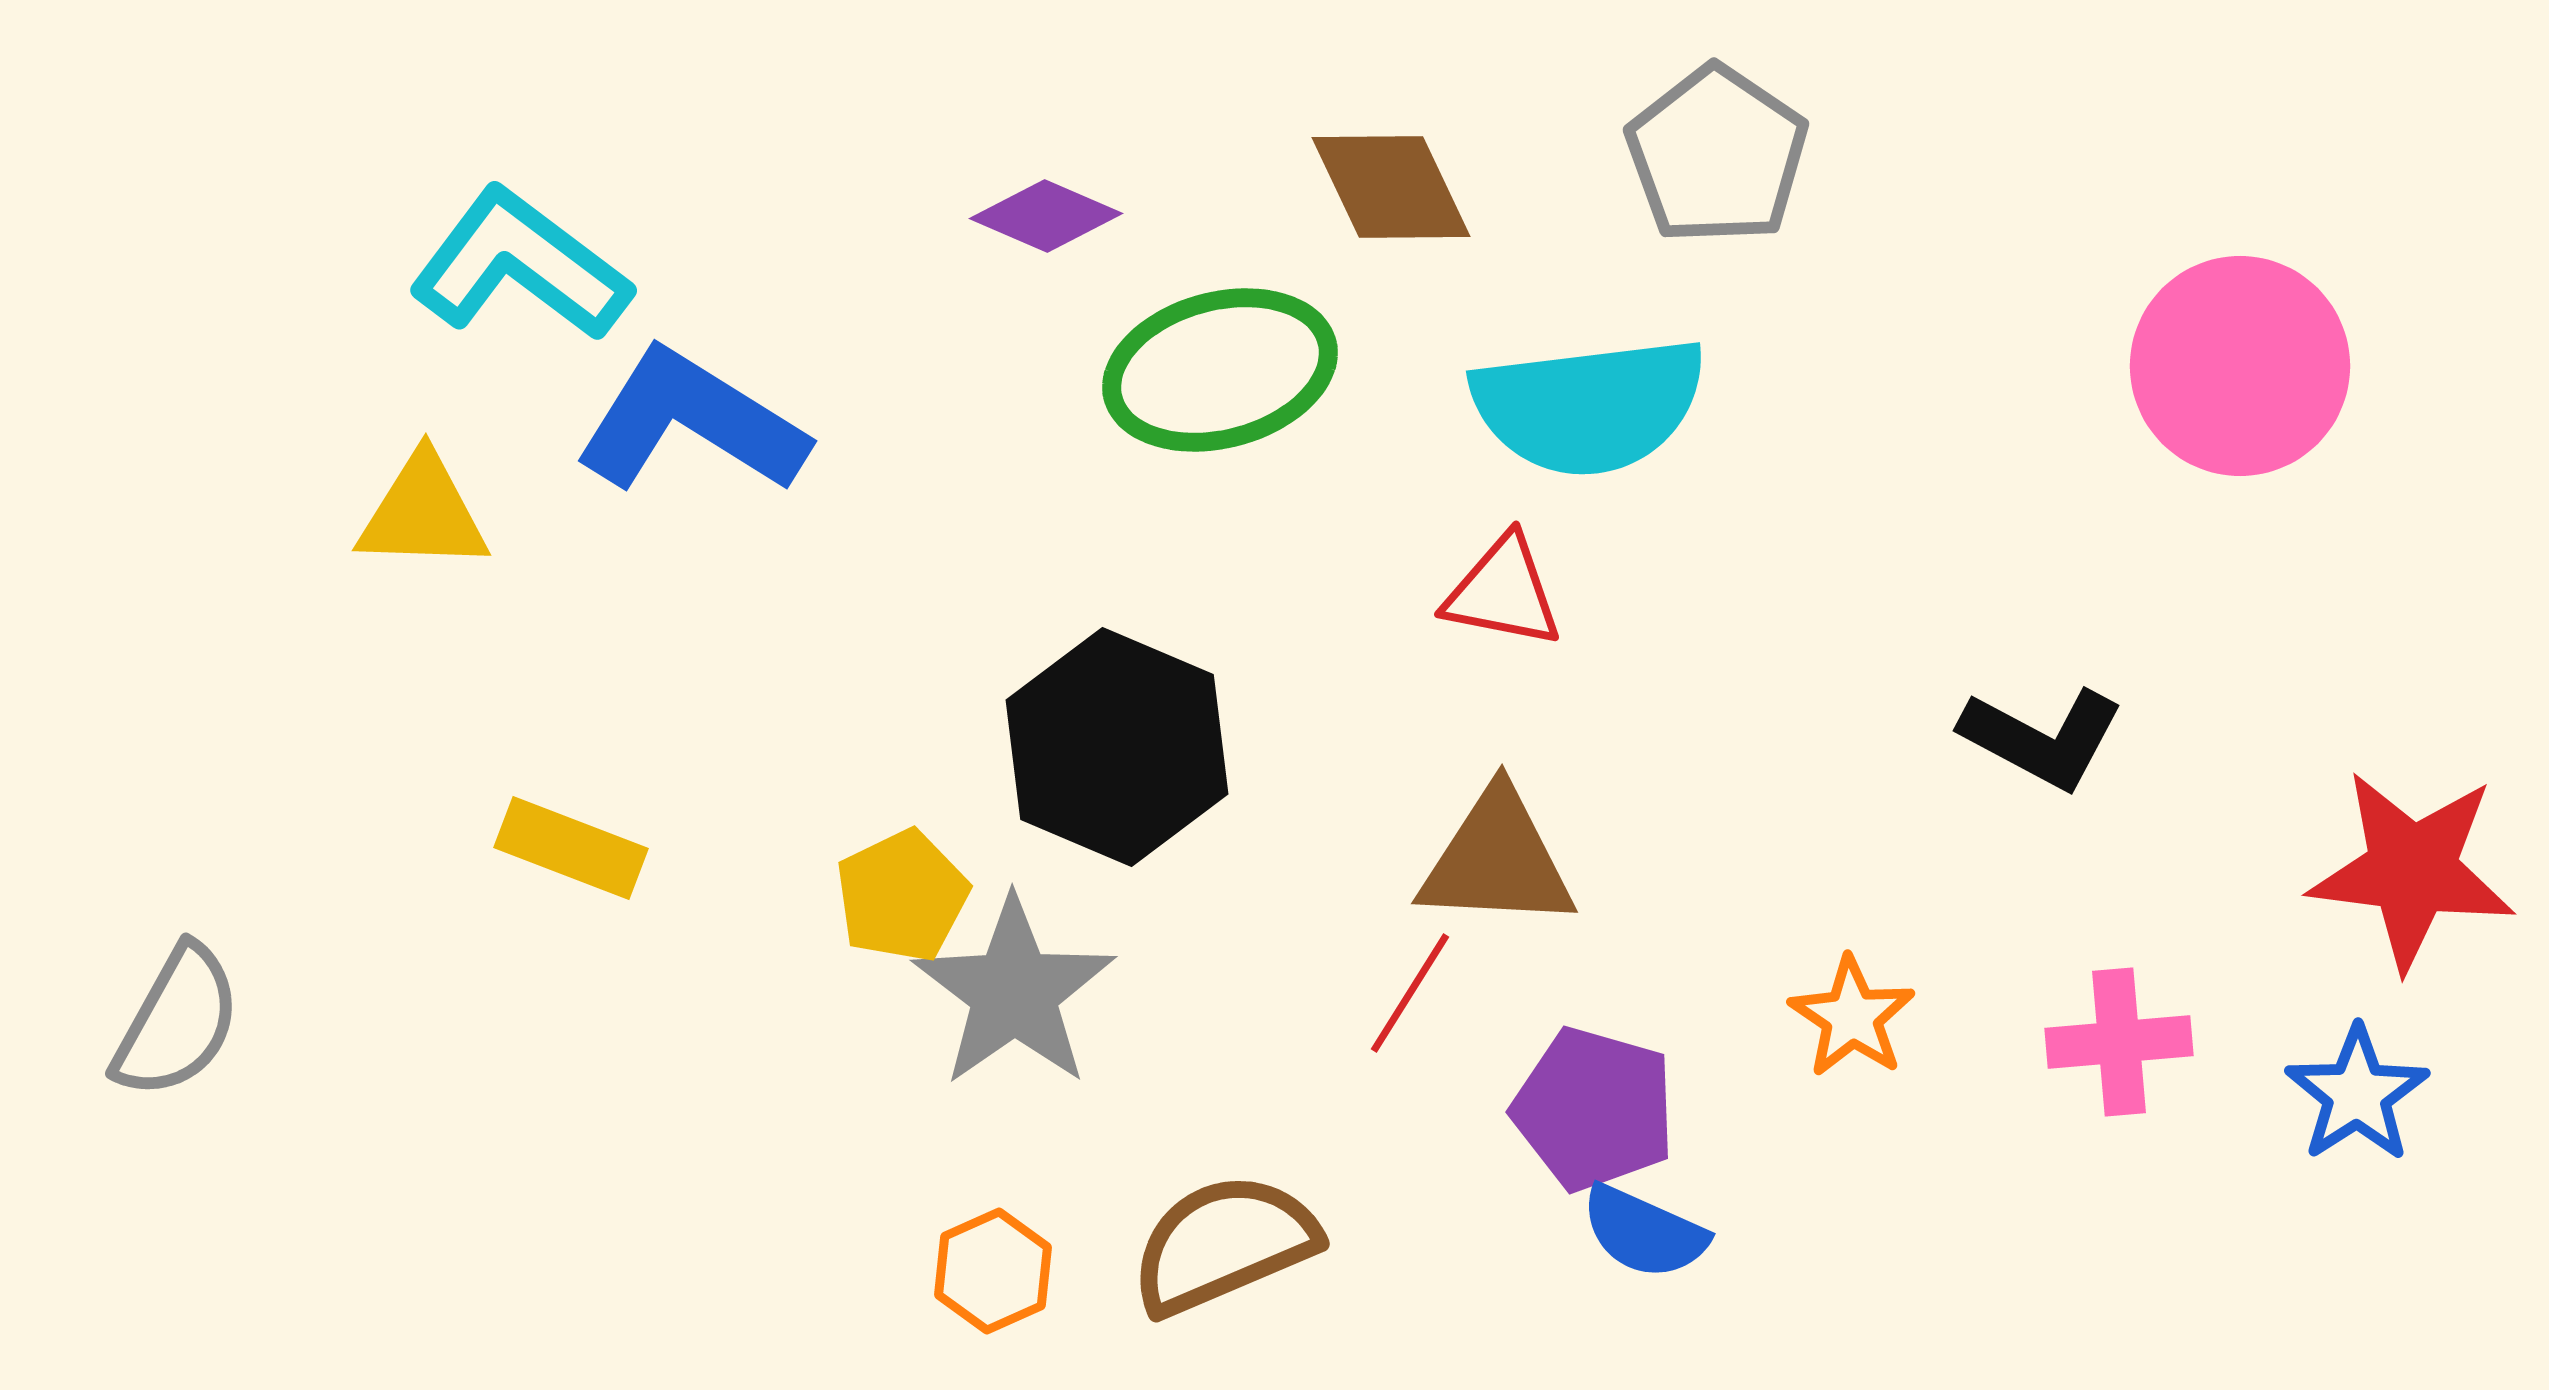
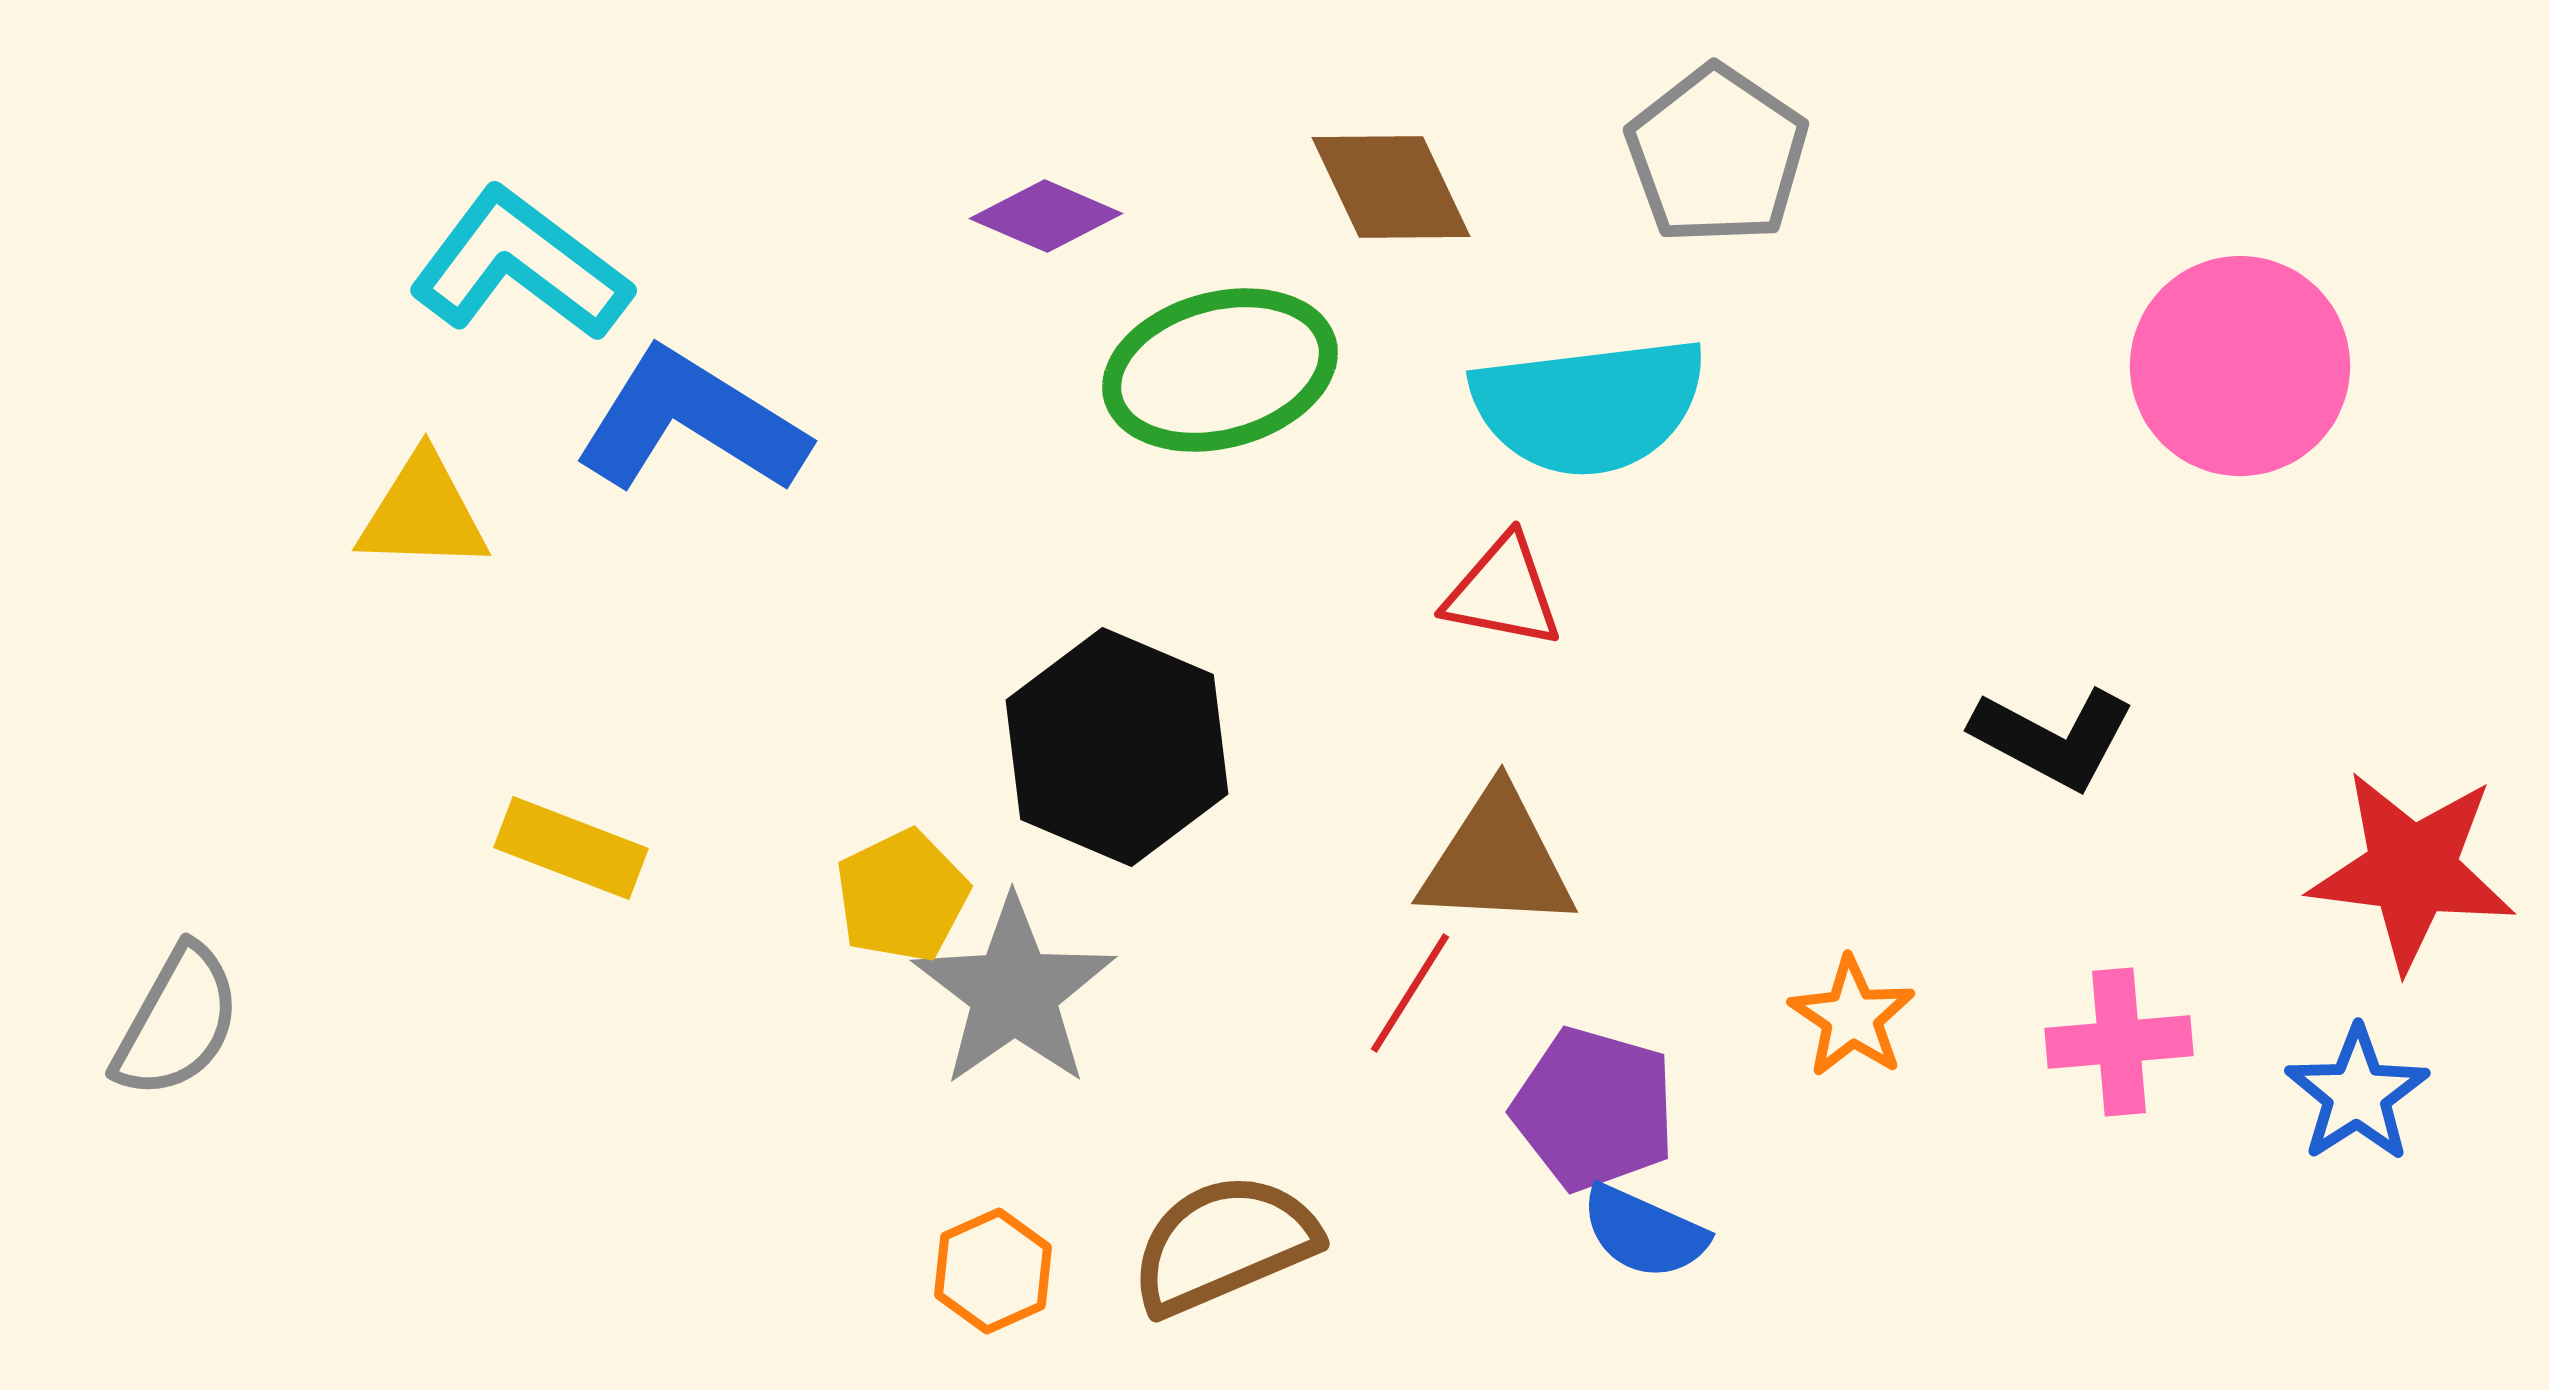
black L-shape: moved 11 px right
